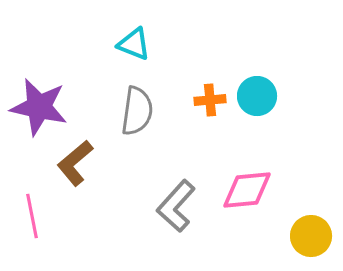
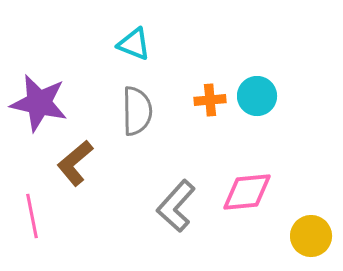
purple star: moved 4 px up
gray semicircle: rotated 9 degrees counterclockwise
pink diamond: moved 2 px down
